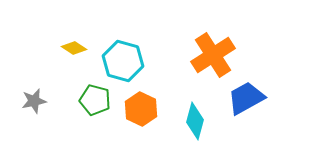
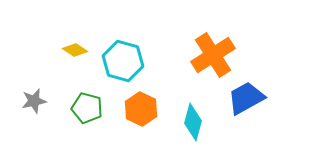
yellow diamond: moved 1 px right, 2 px down
green pentagon: moved 8 px left, 8 px down
cyan diamond: moved 2 px left, 1 px down
